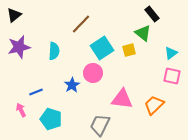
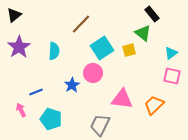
purple star: rotated 20 degrees counterclockwise
